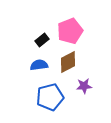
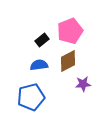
brown diamond: moved 1 px up
purple star: moved 1 px left, 2 px up
blue pentagon: moved 19 px left
